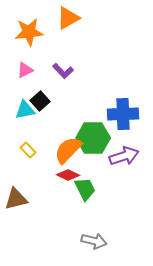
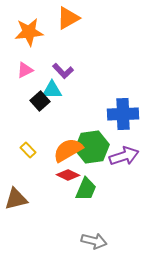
cyan triangle: moved 27 px right, 20 px up; rotated 10 degrees clockwise
green hexagon: moved 1 px left, 9 px down; rotated 8 degrees counterclockwise
orange semicircle: rotated 16 degrees clockwise
green trapezoid: moved 1 px right; rotated 50 degrees clockwise
